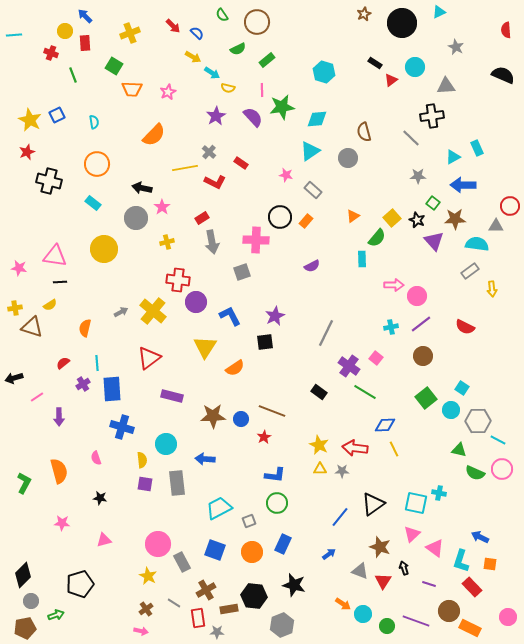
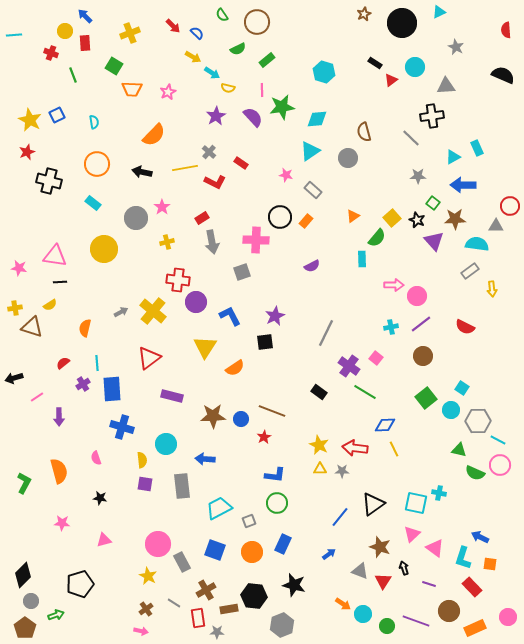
black arrow at (142, 188): moved 16 px up
pink circle at (502, 469): moved 2 px left, 4 px up
gray rectangle at (177, 483): moved 5 px right, 3 px down
cyan L-shape at (461, 561): moved 2 px right, 3 px up
brown pentagon at (25, 628): rotated 25 degrees counterclockwise
orange rectangle at (470, 628): moved 5 px right; rotated 50 degrees counterclockwise
